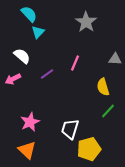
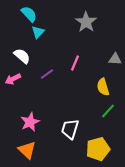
yellow pentagon: moved 9 px right
